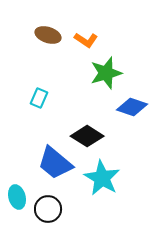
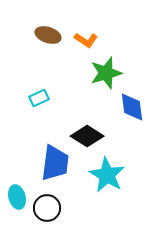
cyan rectangle: rotated 42 degrees clockwise
blue diamond: rotated 64 degrees clockwise
blue trapezoid: rotated 123 degrees counterclockwise
cyan star: moved 5 px right, 3 px up
black circle: moved 1 px left, 1 px up
